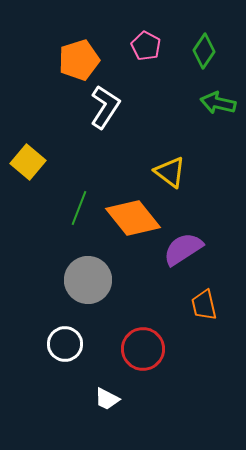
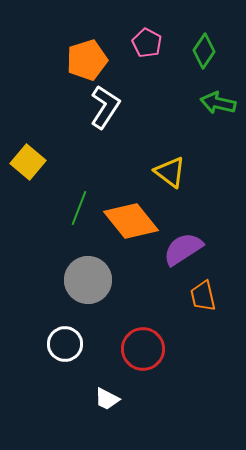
pink pentagon: moved 1 px right, 3 px up
orange pentagon: moved 8 px right
orange diamond: moved 2 px left, 3 px down
orange trapezoid: moved 1 px left, 9 px up
